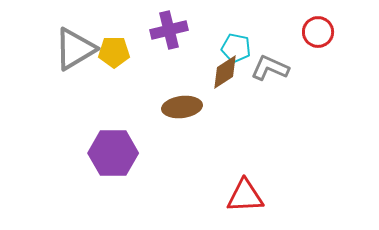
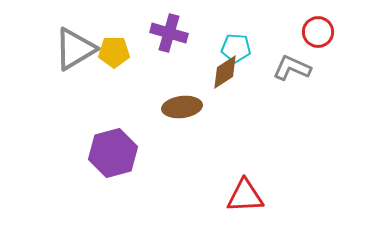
purple cross: moved 3 px down; rotated 30 degrees clockwise
cyan pentagon: rotated 8 degrees counterclockwise
gray L-shape: moved 22 px right
purple hexagon: rotated 15 degrees counterclockwise
